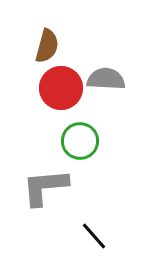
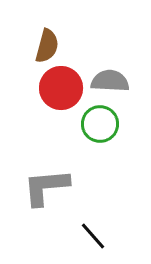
gray semicircle: moved 4 px right, 2 px down
green circle: moved 20 px right, 17 px up
gray L-shape: moved 1 px right
black line: moved 1 px left
